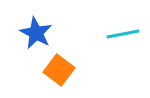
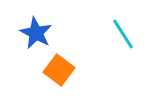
cyan line: rotated 68 degrees clockwise
